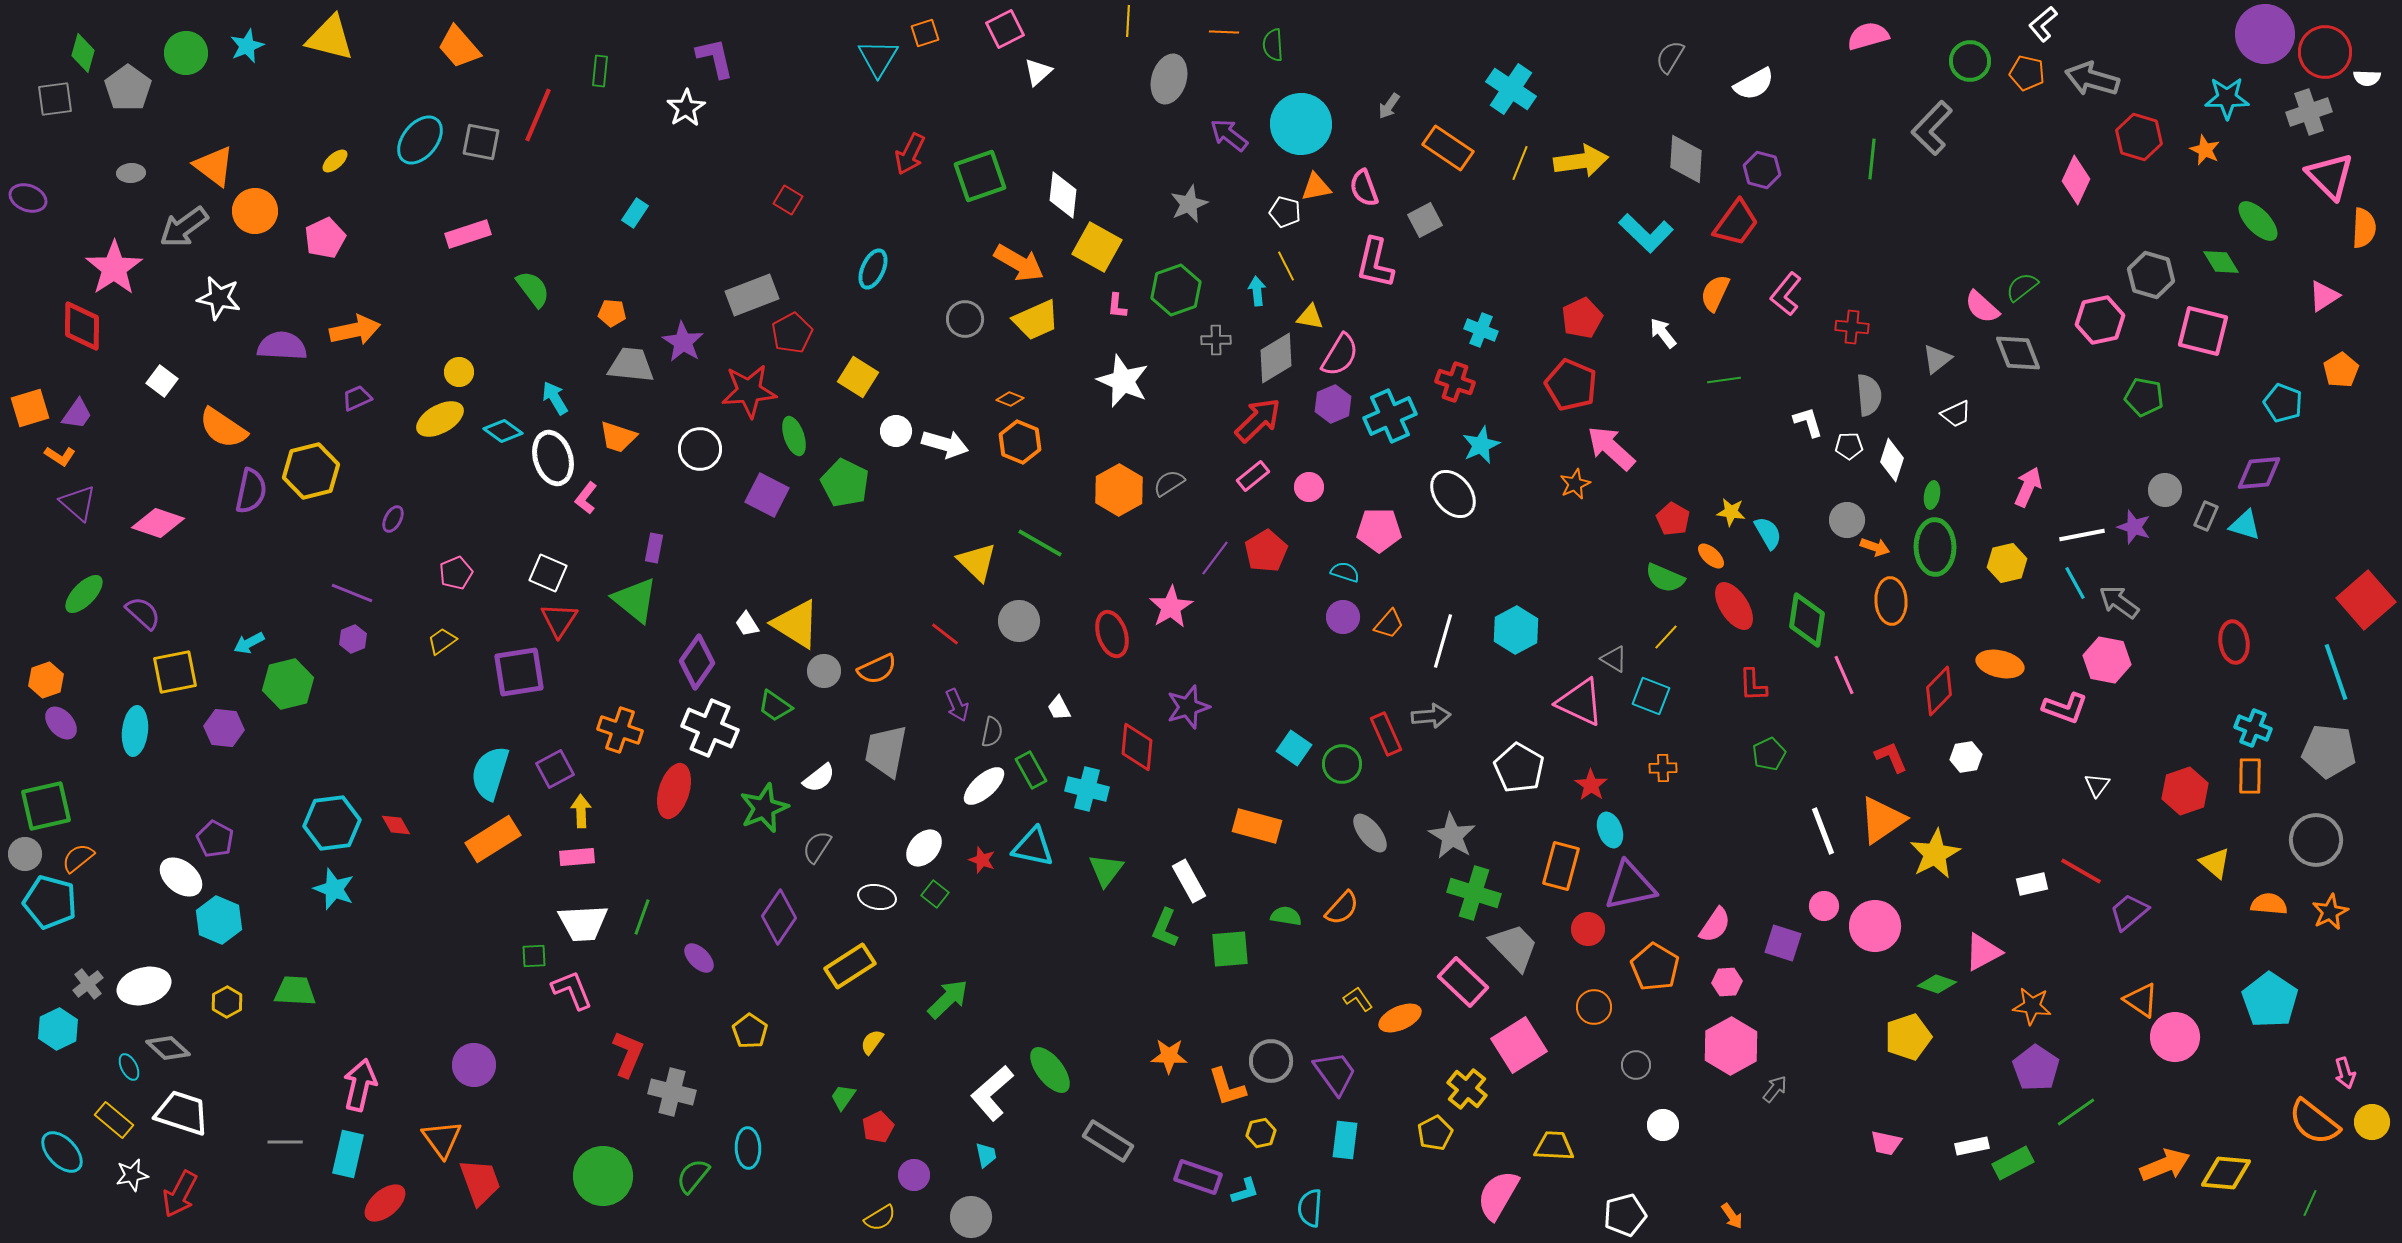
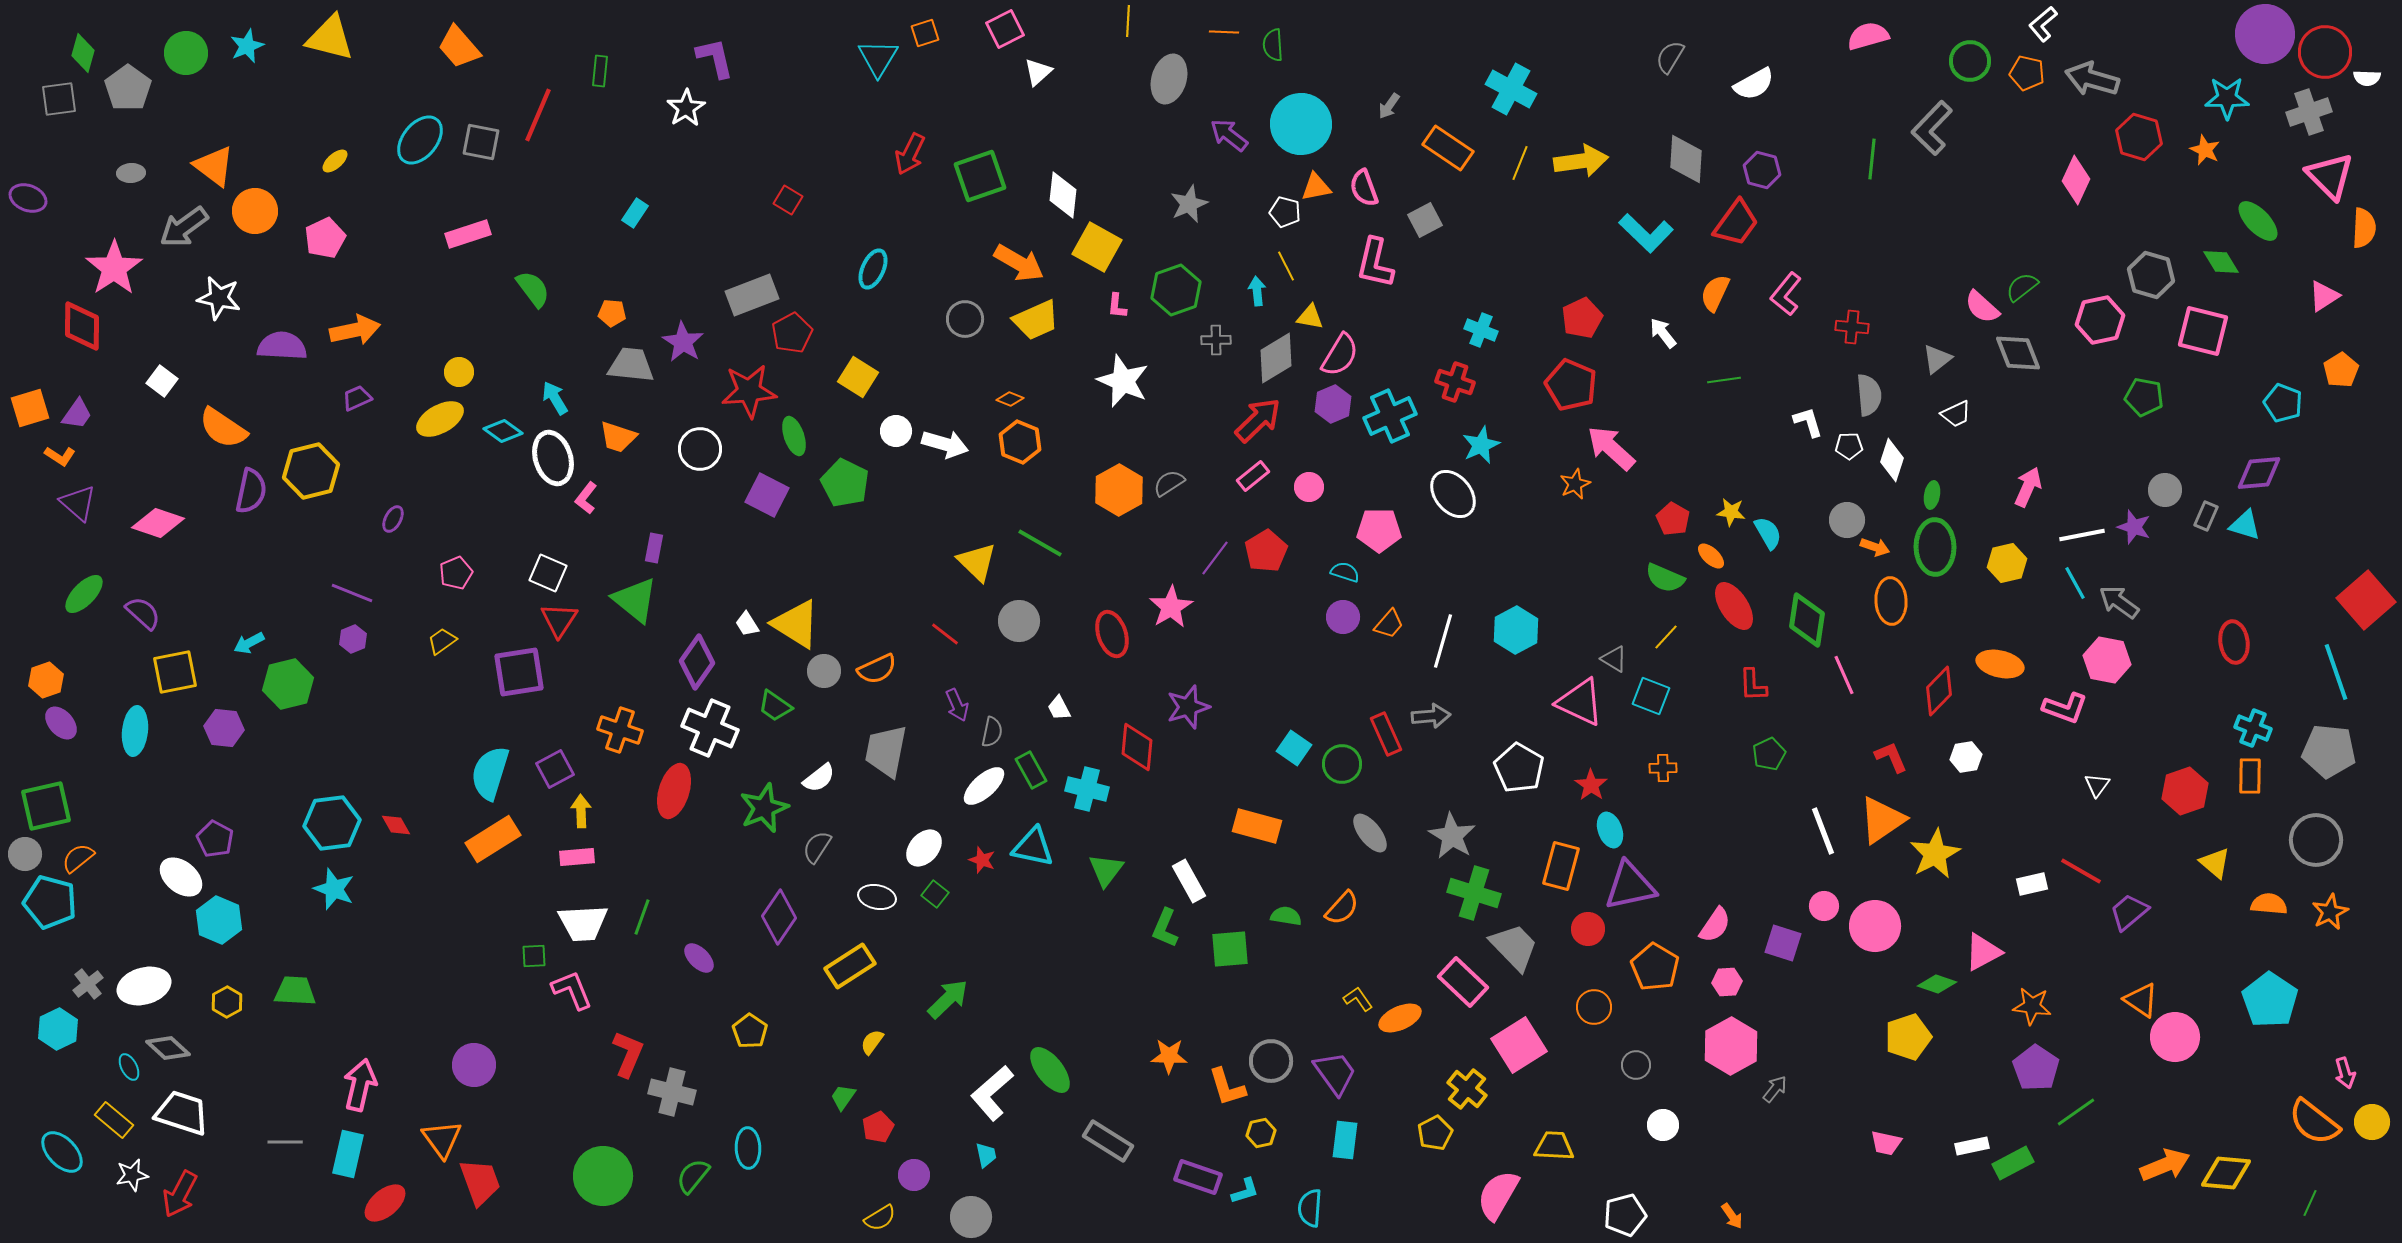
cyan cross at (1511, 89): rotated 6 degrees counterclockwise
gray square at (55, 99): moved 4 px right
